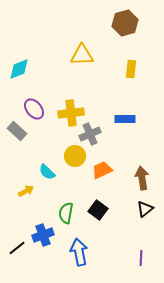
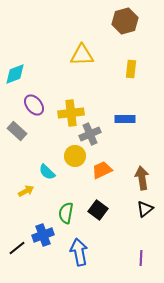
brown hexagon: moved 2 px up
cyan diamond: moved 4 px left, 5 px down
purple ellipse: moved 4 px up
